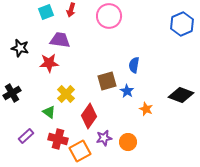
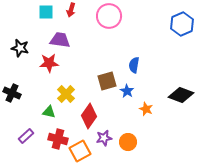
cyan square: rotated 21 degrees clockwise
black cross: rotated 36 degrees counterclockwise
green triangle: rotated 24 degrees counterclockwise
